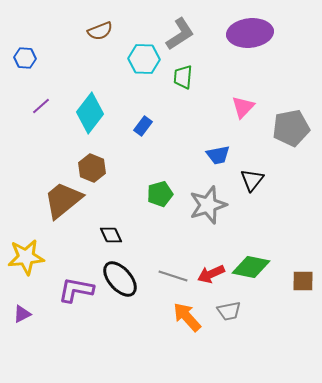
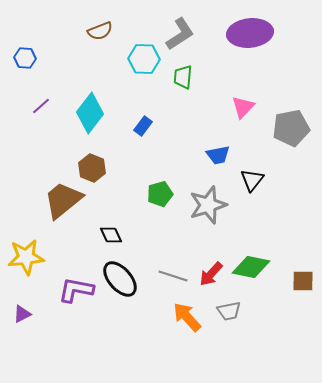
red arrow: rotated 24 degrees counterclockwise
